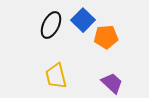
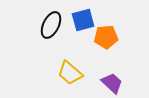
blue square: rotated 30 degrees clockwise
yellow trapezoid: moved 14 px right, 3 px up; rotated 36 degrees counterclockwise
